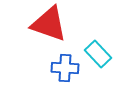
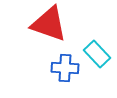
cyan rectangle: moved 1 px left
